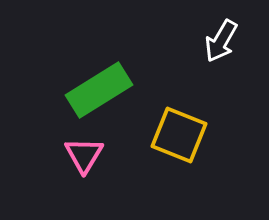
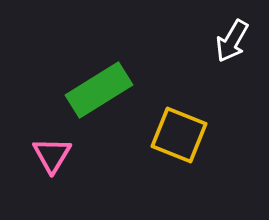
white arrow: moved 11 px right
pink triangle: moved 32 px left
